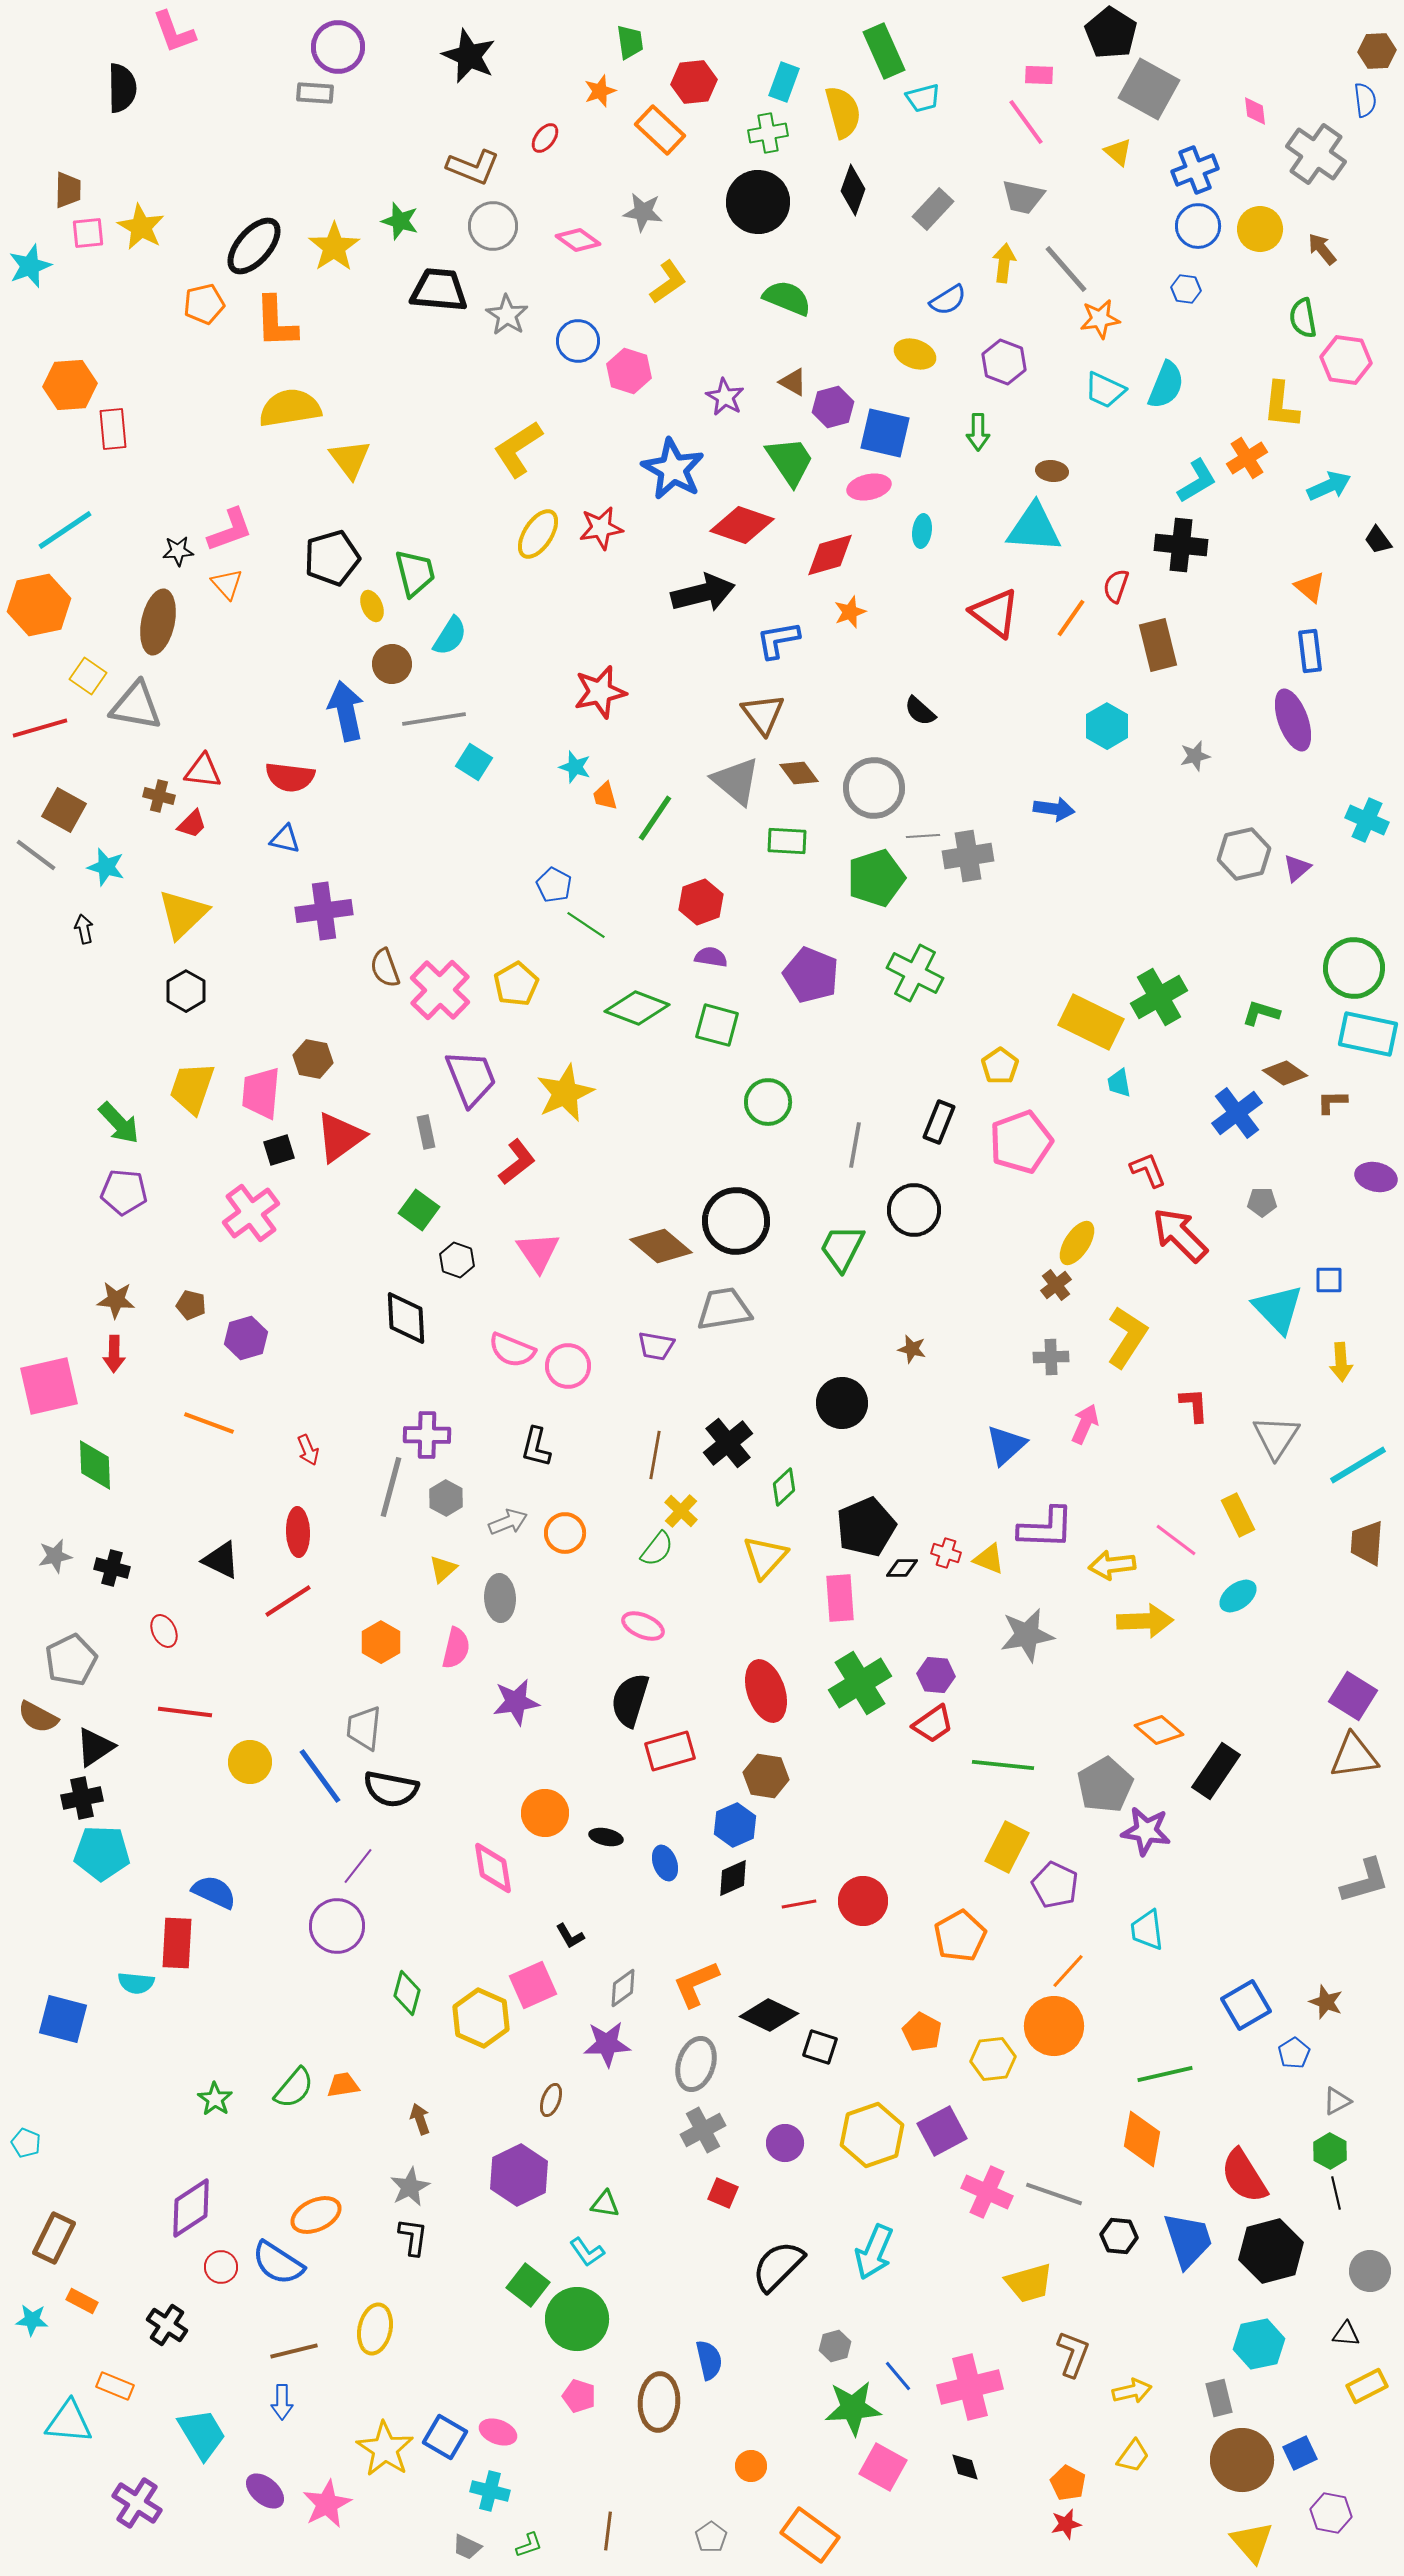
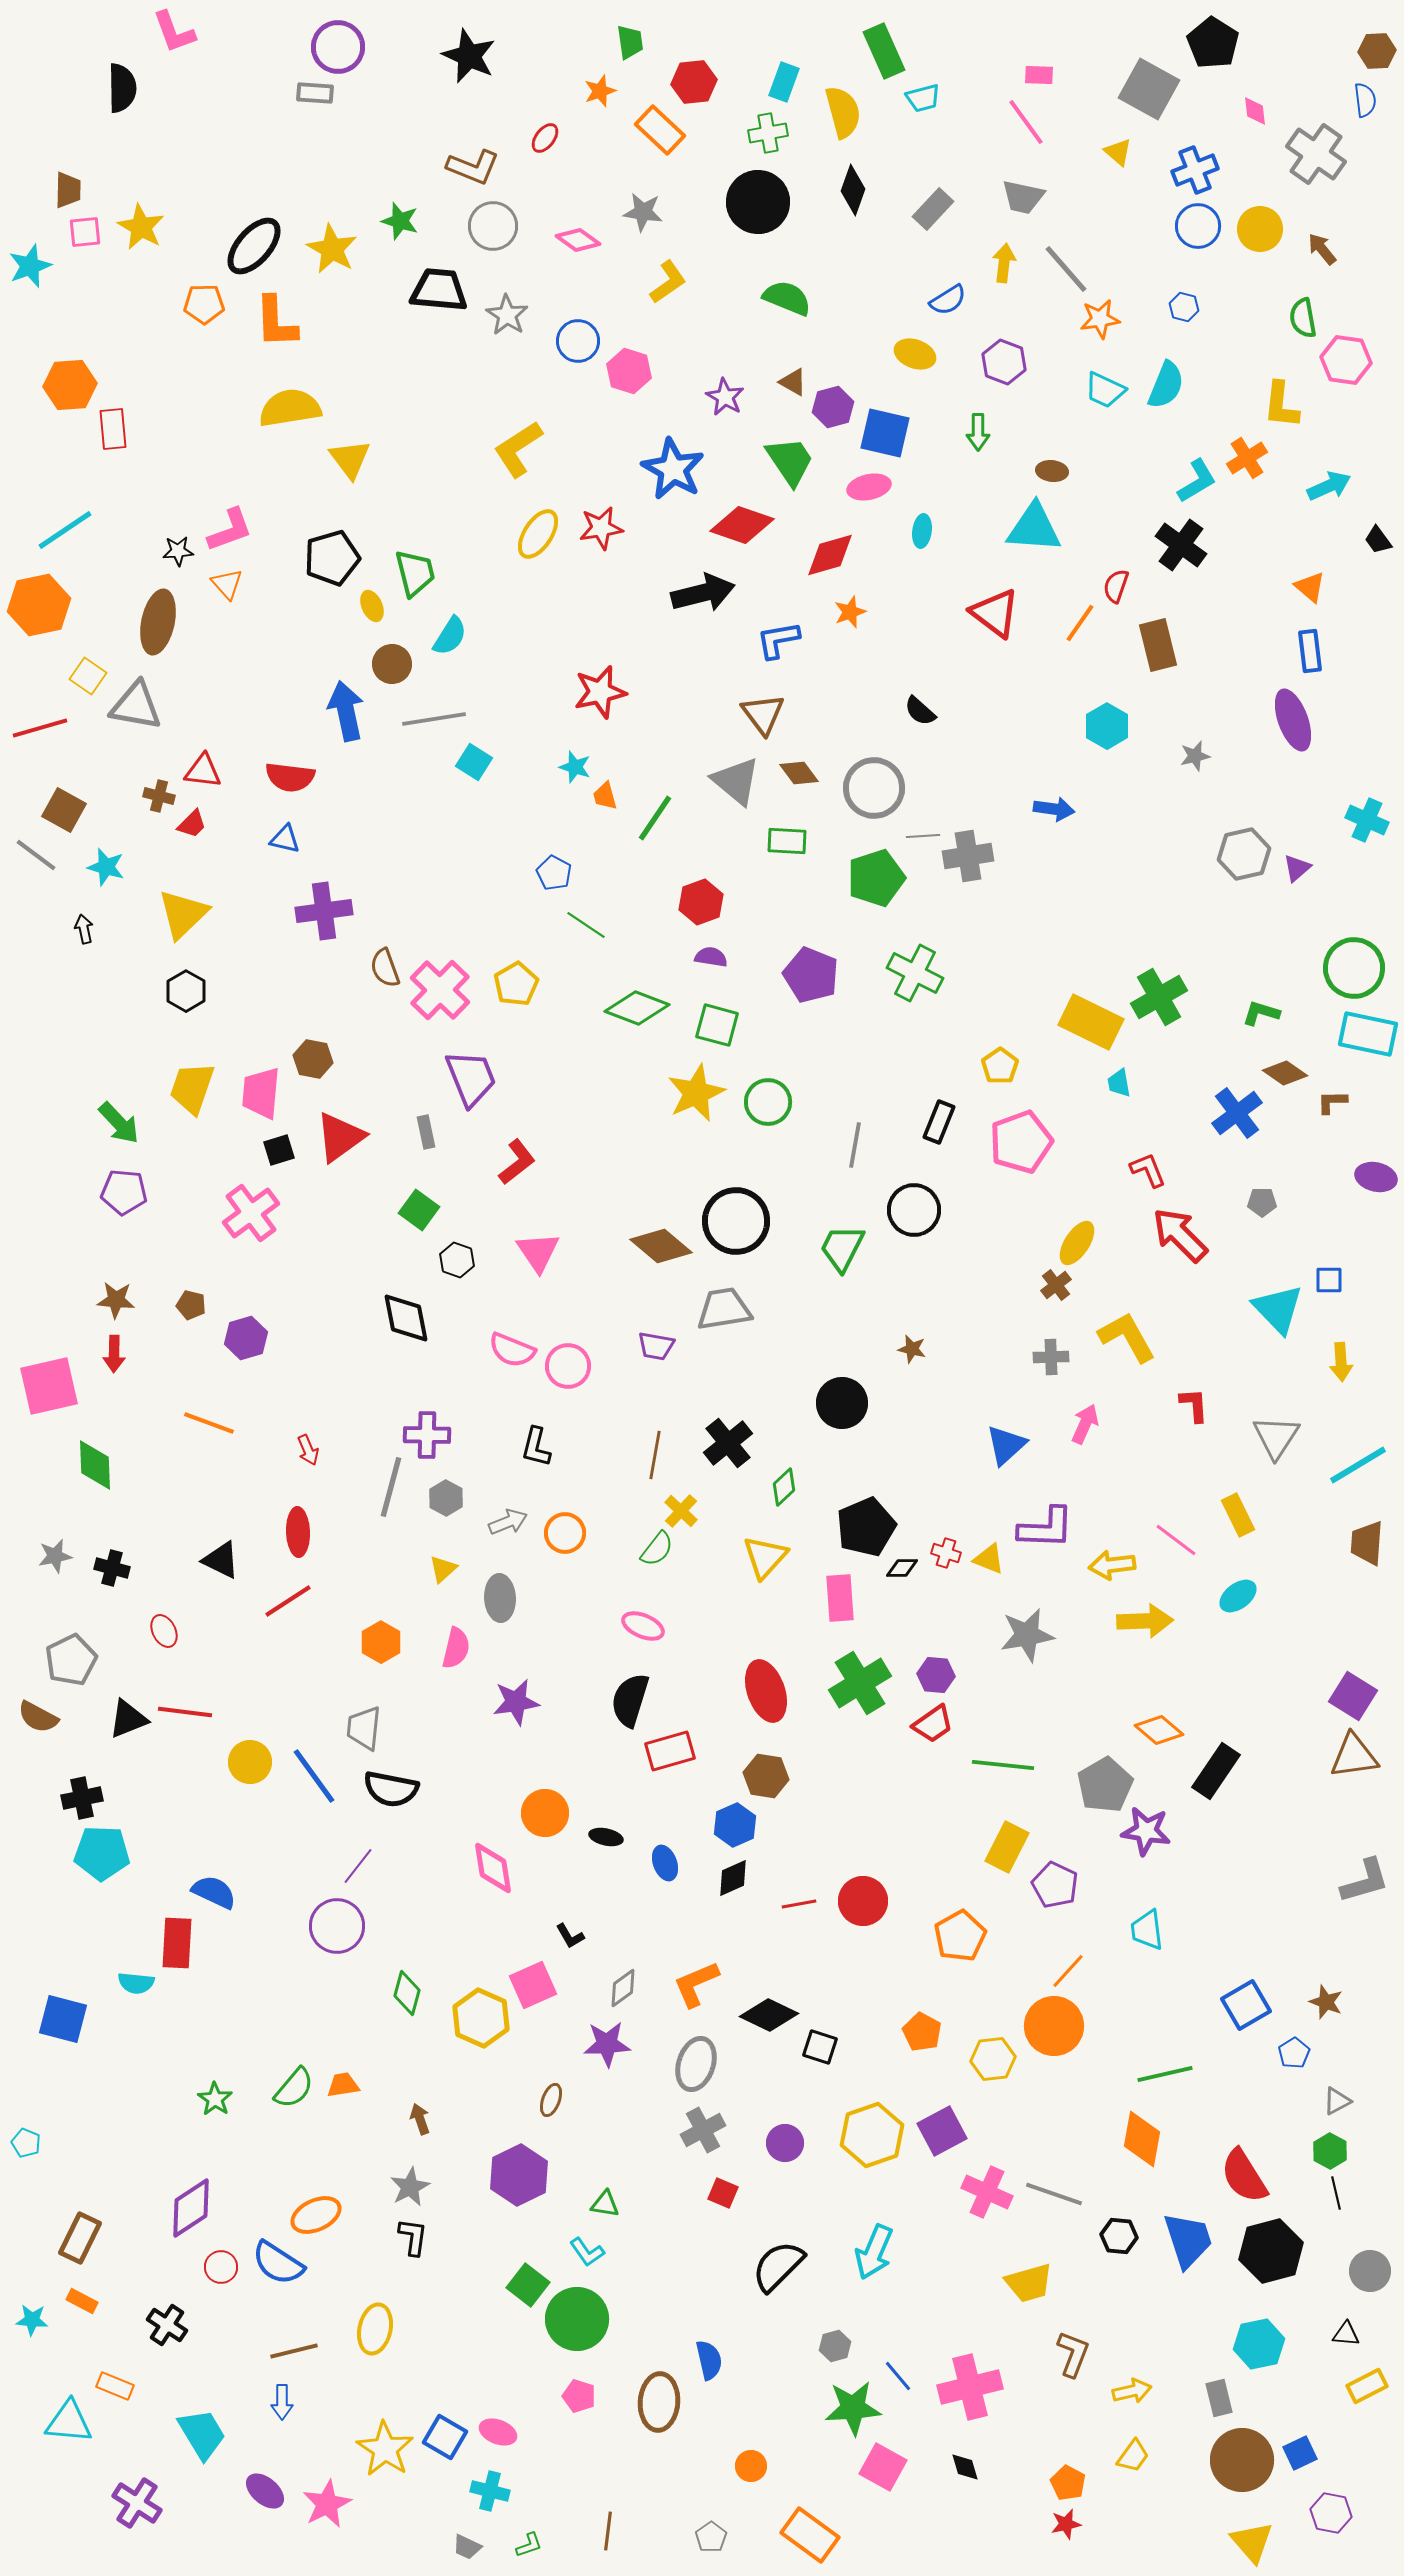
black pentagon at (1111, 33): moved 102 px right, 10 px down
pink square at (88, 233): moved 3 px left, 1 px up
yellow star at (334, 247): moved 2 px left, 2 px down; rotated 9 degrees counterclockwise
blue hexagon at (1186, 289): moved 2 px left, 18 px down; rotated 8 degrees clockwise
orange pentagon at (204, 304): rotated 12 degrees clockwise
black cross at (1181, 545): rotated 30 degrees clockwise
orange line at (1071, 618): moved 9 px right, 5 px down
blue pentagon at (554, 885): moved 12 px up
yellow star at (565, 1093): moved 131 px right
black diamond at (406, 1318): rotated 8 degrees counterclockwise
yellow L-shape at (1127, 1337): rotated 62 degrees counterclockwise
black triangle at (95, 1747): moved 33 px right, 28 px up; rotated 12 degrees clockwise
blue line at (320, 1776): moved 6 px left
brown rectangle at (54, 2238): moved 26 px right
